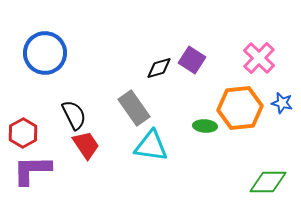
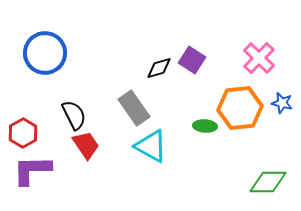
cyan triangle: rotated 21 degrees clockwise
